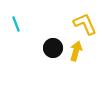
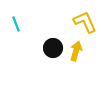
yellow L-shape: moved 2 px up
